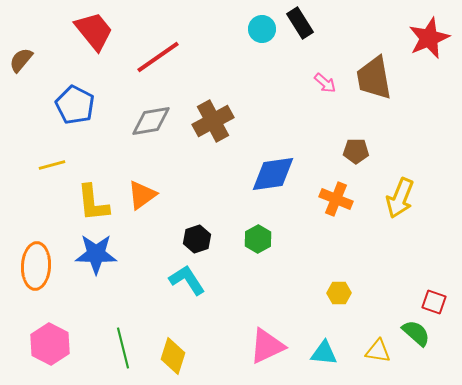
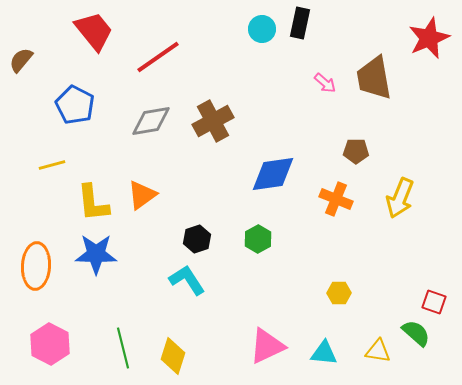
black rectangle: rotated 44 degrees clockwise
